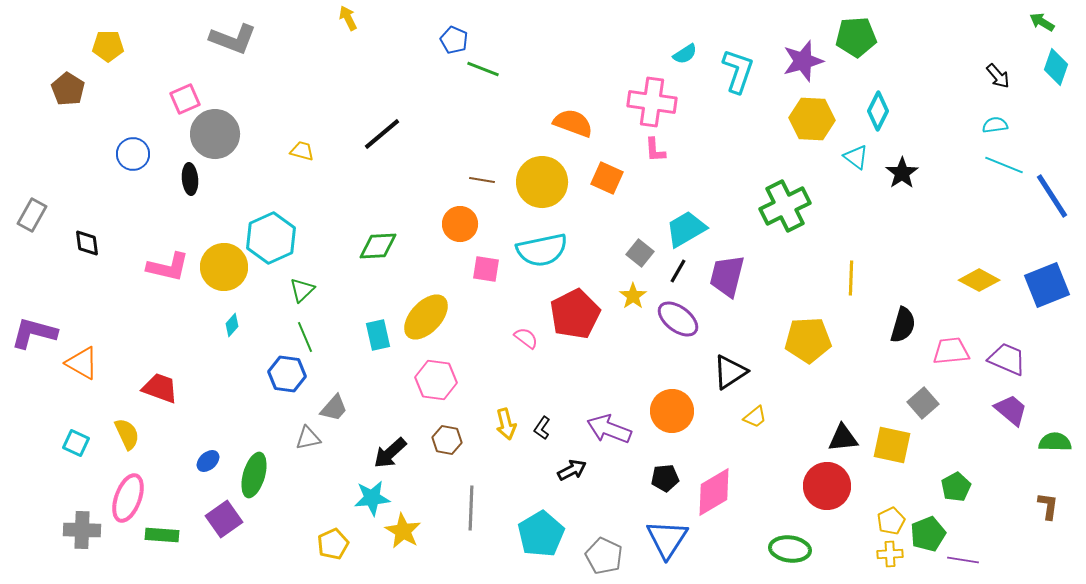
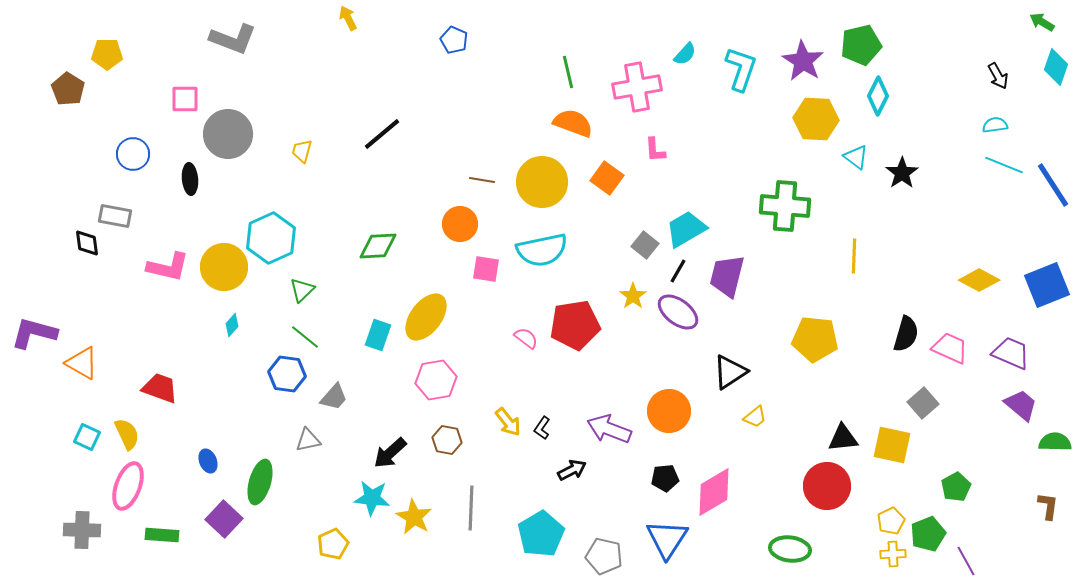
green pentagon at (856, 37): moved 5 px right, 8 px down; rotated 9 degrees counterclockwise
yellow pentagon at (108, 46): moved 1 px left, 8 px down
cyan semicircle at (685, 54): rotated 15 degrees counterclockwise
purple star at (803, 61): rotated 24 degrees counterclockwise
green line at (483, 69): moved 85 px right, 3 px down; rotated 56 degrees clockwise
cyan L-shape at (738, 71): moved 3 px right, 2 px up
black arrow at (998, 76): rotated 12 degrees clockwise
pink square at (185, 99): rotated 24 degrees clockwise
pink cross at (652, 102): moved 15 px left, 15 px up; rotated 18 degrees counterclockwise
cyan diamond at (878, 111): moved 15 px up
yellow hexagon at (812, 119): moved 4 px right
gray circle at (215, 134): moved 13 px right
yellow trapezoid at (302, 151): rotated 90 degrees counterclockwise
orange square at (607, 178): rotated 12 degrees clockwise
blue line at (1052, 196): moved 1 px right, 11 px up
green cross at (785, 206): rotated 30 degrees clockwise
gray rectangle at (32, 215): moved 83 px right, 1 px down; rotated 72 degrees clockwise
gray square at (640, 253): moved 5 px right, 8 px up
yellow line at (851, 278): moved 3 px right, 22 px up
red pentagon at (575, 314): moved 11 px down; rotated 18 degrees clockwise
yellow ellipse at (426, 317): rotated 6 degrees counterclockwise
purple ellipse at (678, 319): moved 7 px up
black semicircle at (903, 325): moved 3 px right, 9 px down
cyan rectangle at (378, 335): rotated 32 degrees clockwise
green line at (305, 337): rotated 28 degrees counterclockwise
yellow pentagon at (808, 340): moved 7 px right, 1 px up; rotated 9 degrees clockwise
pink trapezoid at (951, 351): moved 1 px left, 3 px up; rotated 30 degrees clockwise
purple trapezoid at (1007, 359): moved 4 px right, 6 px up
pink hexagon at (436, 380): rotated 18 degrees counterclockwise
gray trapezoid at (334, 408): moved 11 px up
purple trapezoid at (1011, 410): moved 10 px right, 5 px up
orange circle at (672, 411): moved 3 px left
yellow arrow at (506, 424): moved 2 px right, 2 px up; rotated 24 degrees counterclockwise
gray triangle at (308, 438): moved 2 px down
cyan square at (76, 443): moved 11 px right, 6 px up
blue ellipse at (208, 461): rotated 70 degrees counterclockwise
green ellipse at (254, 475): moved 6 px right, 7 px down
pink ellipse at (128, 498): moved 12 px up
cyan star at (372, 498): rotated 12 degrees clockwise
purple square at (224, 519): rotated 12 degrees counterclockwise
yellow star at (403, 531): moved 11 px right, 14 px up
yellow cross at (890, 554): moved 3 px right
gray pentagon at (604, 556): rotated 12 degrees counterclockwise
purple line at (963, 560): moved 3 px right, 1 px down; rotated 52 degrees clockwise
